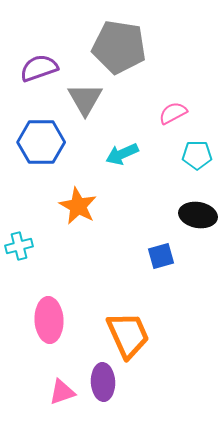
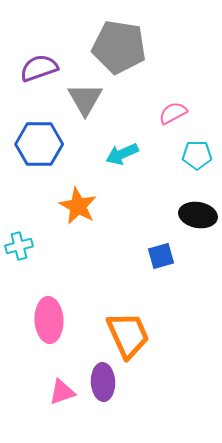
blue hexagon: moved 2 px left, 2 px down
